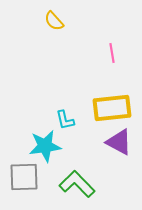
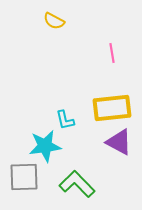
yellow semicircle: rotated 20 degrees counterclockwise
